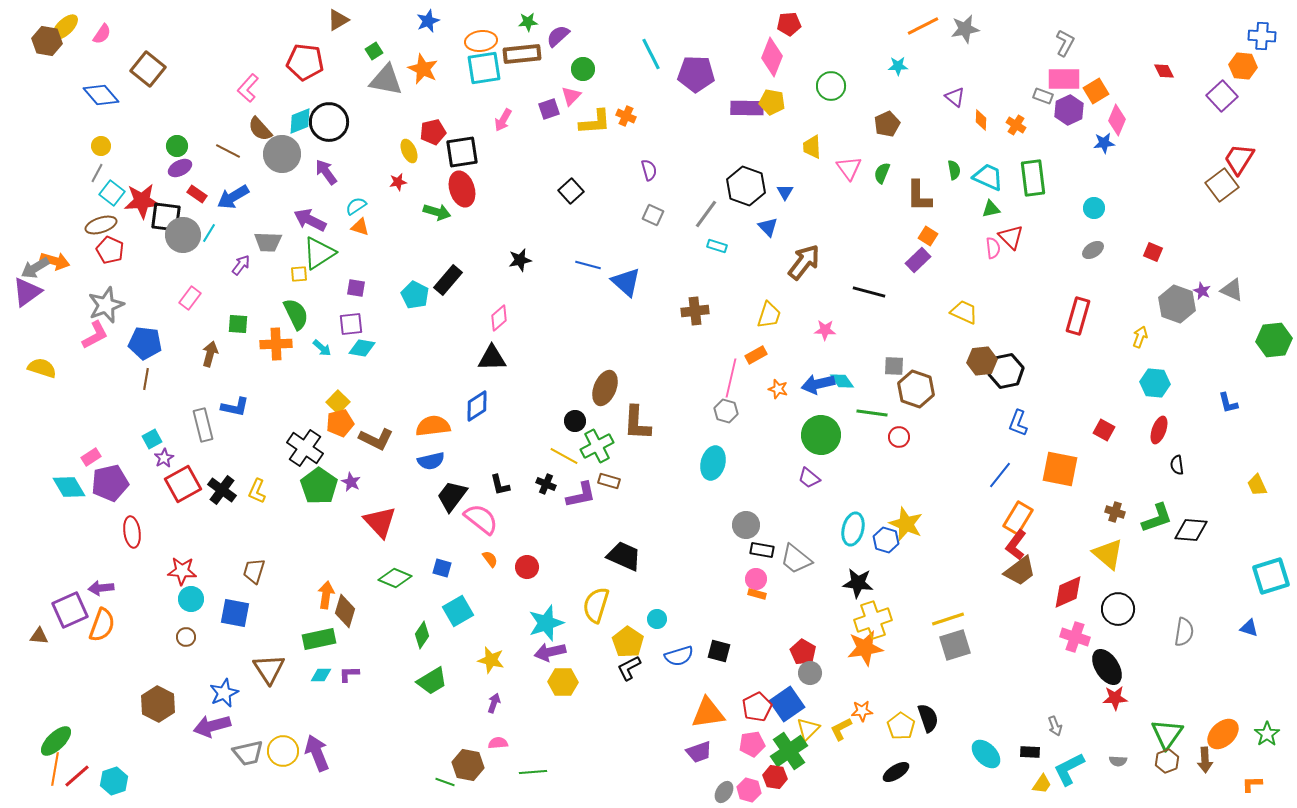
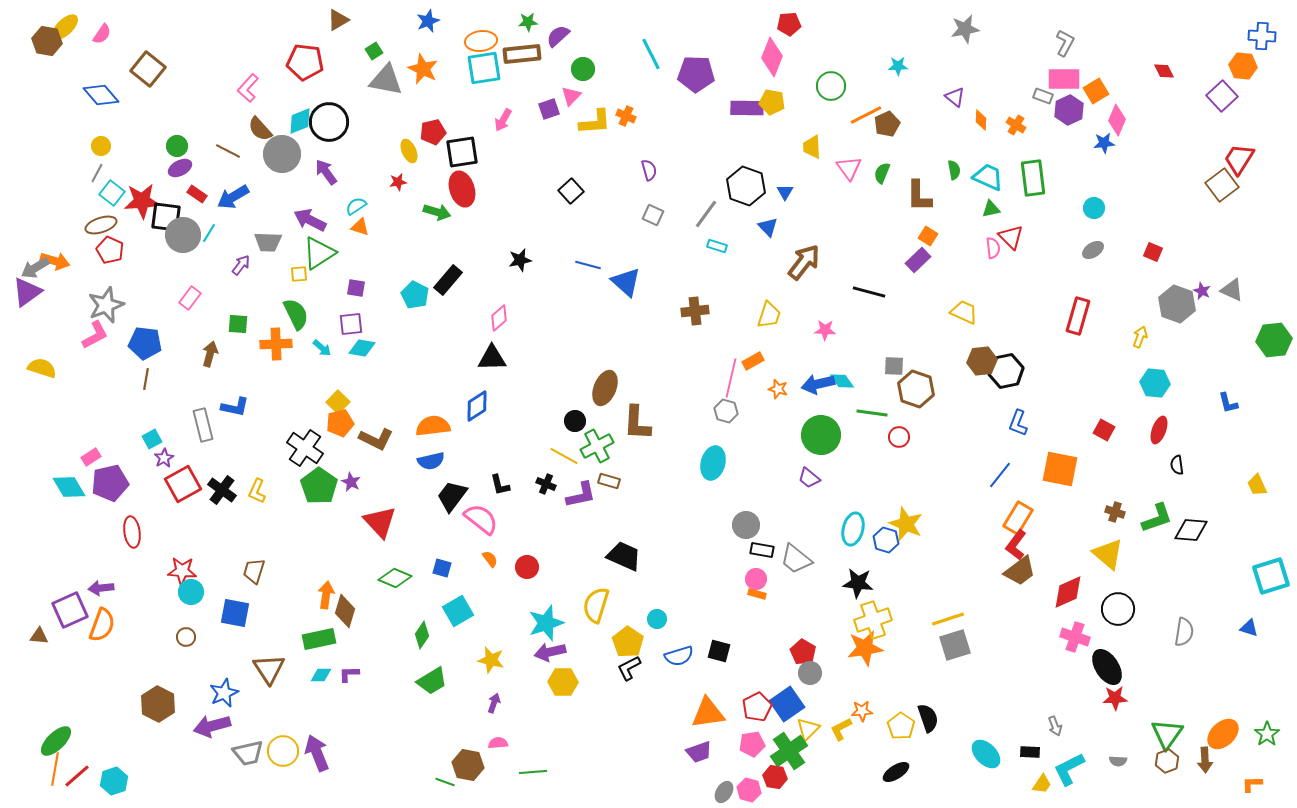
orange line at (923, 26): moved 57 px left, 89 px down
orange rectangle at (756, 355): moved 3 px left, 6 px down
cyan circle at (191, 599): moved 7 px up
